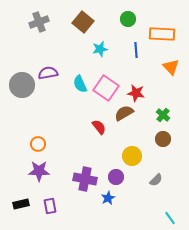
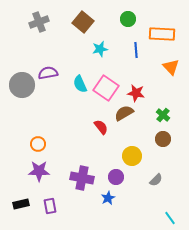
red semicircle: moved 2 px right
purple cross: moved 3 px left, 1 px up
